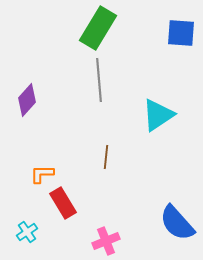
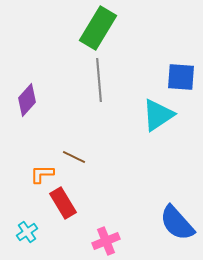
blue square: moved 44 px down
brown line: moved 32 px left; rotated 70 degrees counterclockwise
